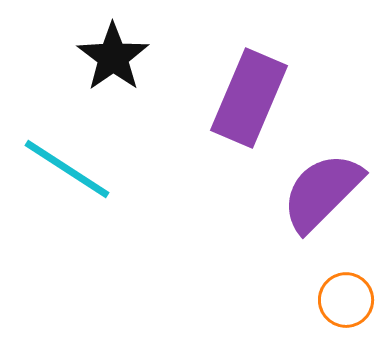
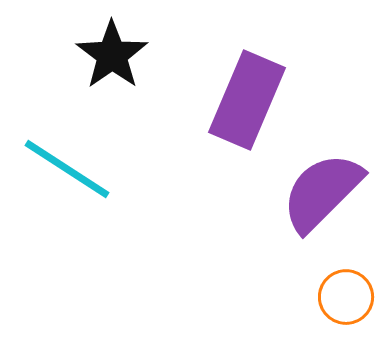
black star: moved 1 px left, 2 px up
purple rectangle: moved 2 px left, 2 px down
orange circle: moved 3 px up
